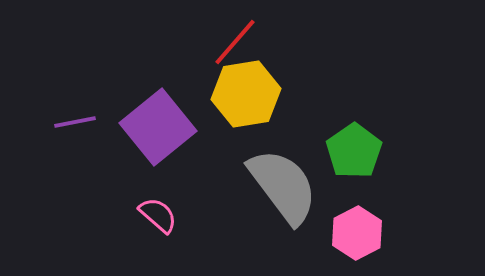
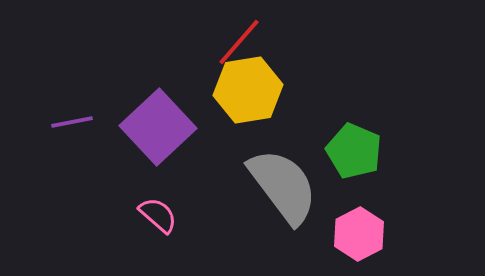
red line: moved 4 px right
yellow hexagon: moved 2 px right, 4 px up
purple line: moved 3 px left
purple square: rotated 4 degrees counterclockwise
green pentagon: rotated 14 degrees counterclockwise
pink hexagon: moved 2 px right, 1 px down
